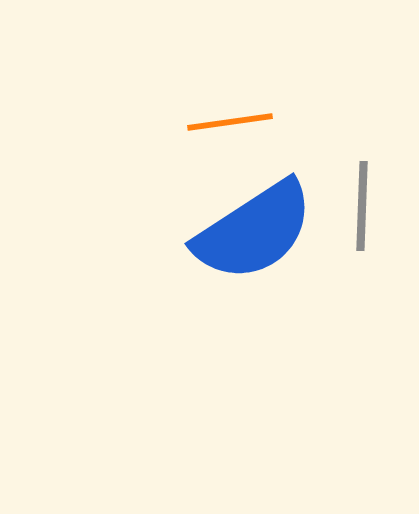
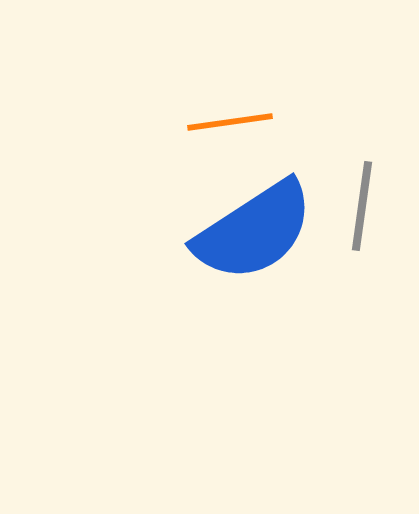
gray line: rotated 6 degrees clockwise
